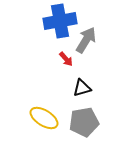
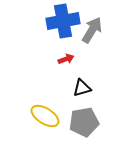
blue cross: moved 3 px right
gray arrow: moved 6 px right, 10 px up
red arrow: rotated 70 degrees counterclockwise
yellow ellipse: moved 1 px right, 2 px up
